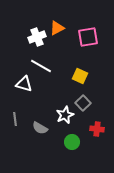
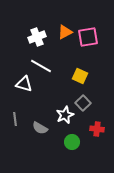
orange triangle: moved 8 px right, 4 px down
